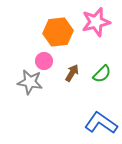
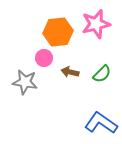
pink star: moved 2 px down
pink circle: moved 3 px up
brown arrow: moved 2 px left, 1 px up; rotated 108 degrees counterclockwise
gray star: moved 5 px left
